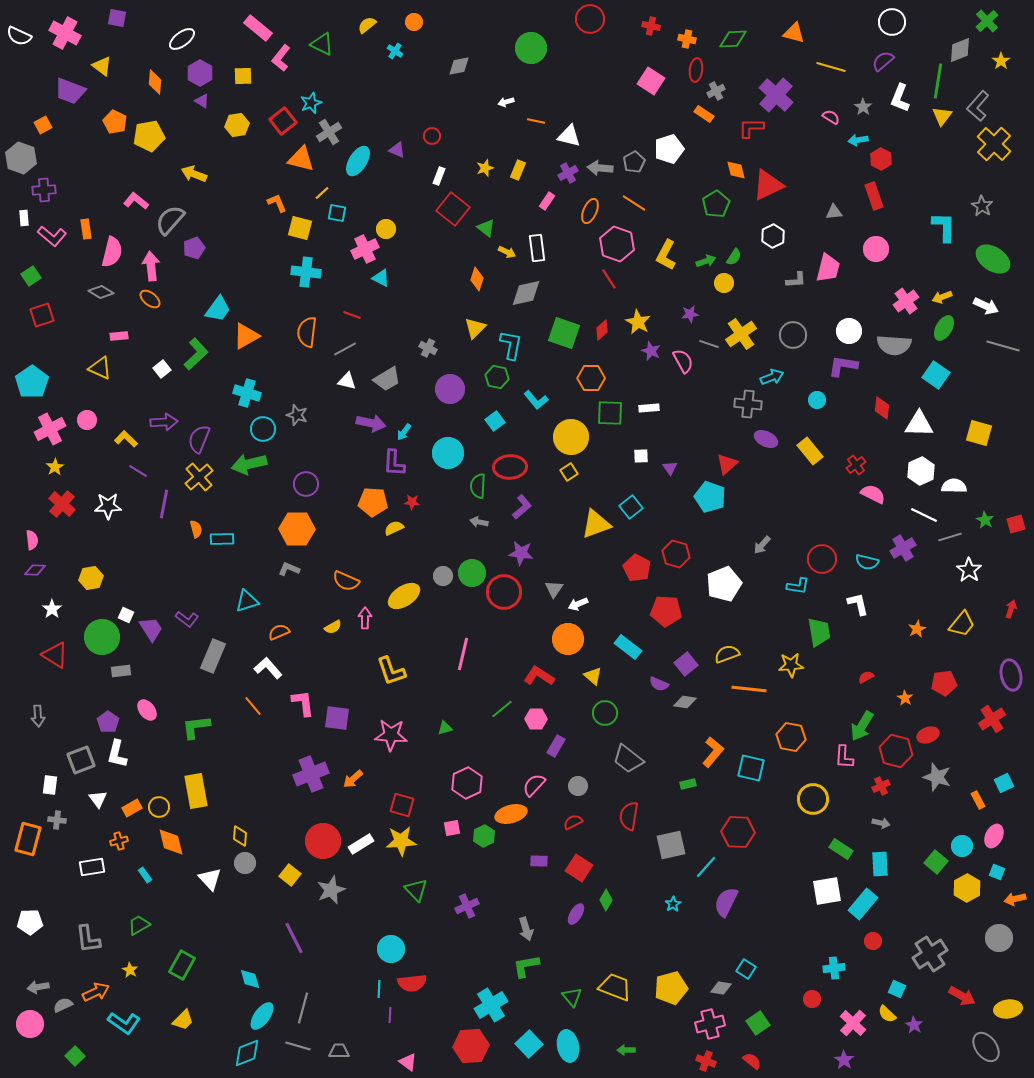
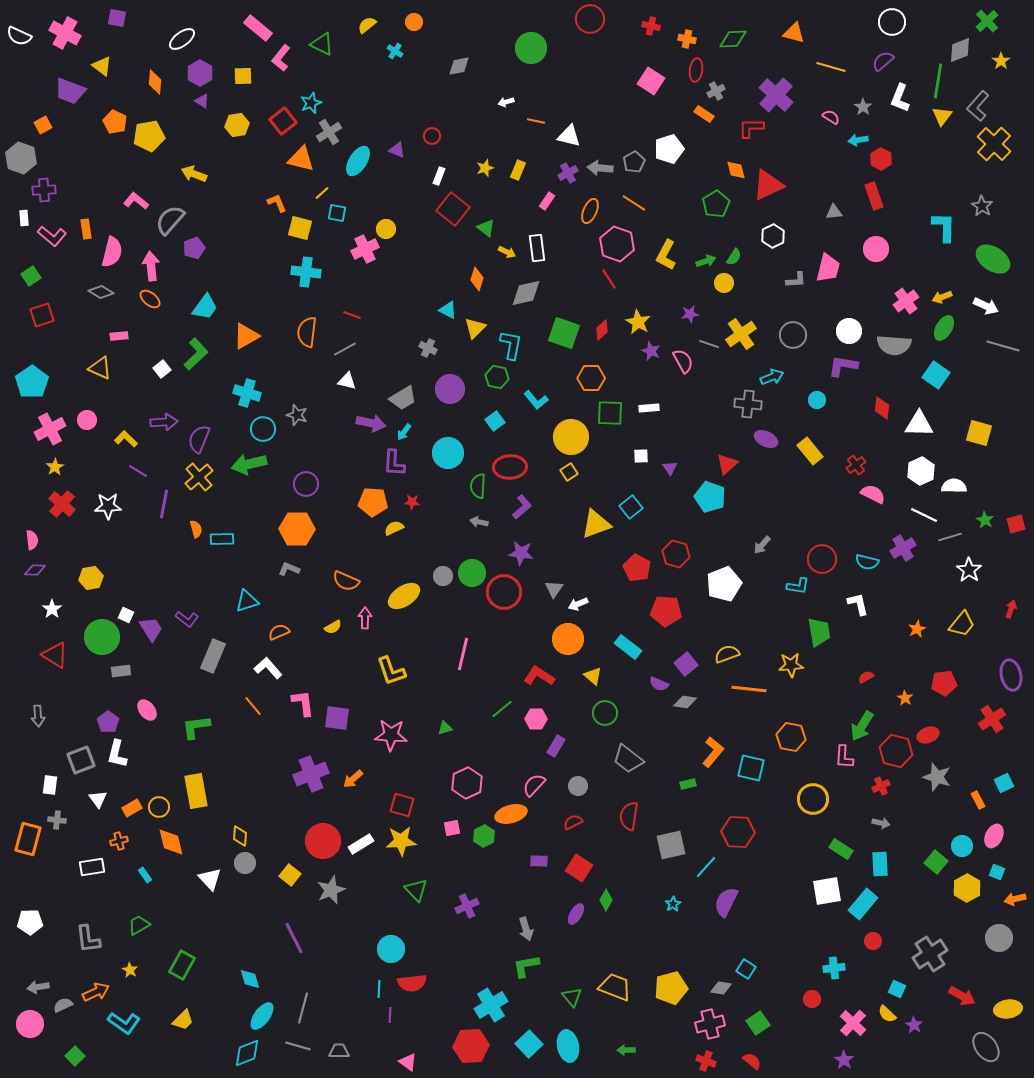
cyan triangle at (381, 278): moved 67 px right, 32 px down
cyan trapezoid at (218, 309): moved 13 px left, 2 px up
gray trapezoid at (387, 379): moved 16 px right, 19 px down
